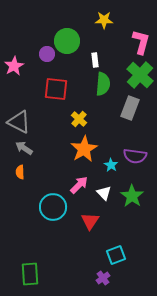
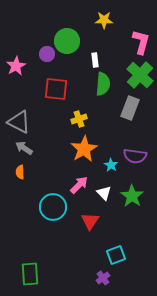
pink star: moved 2 px right
yellow cross: rotated 28 degrees clockwise
